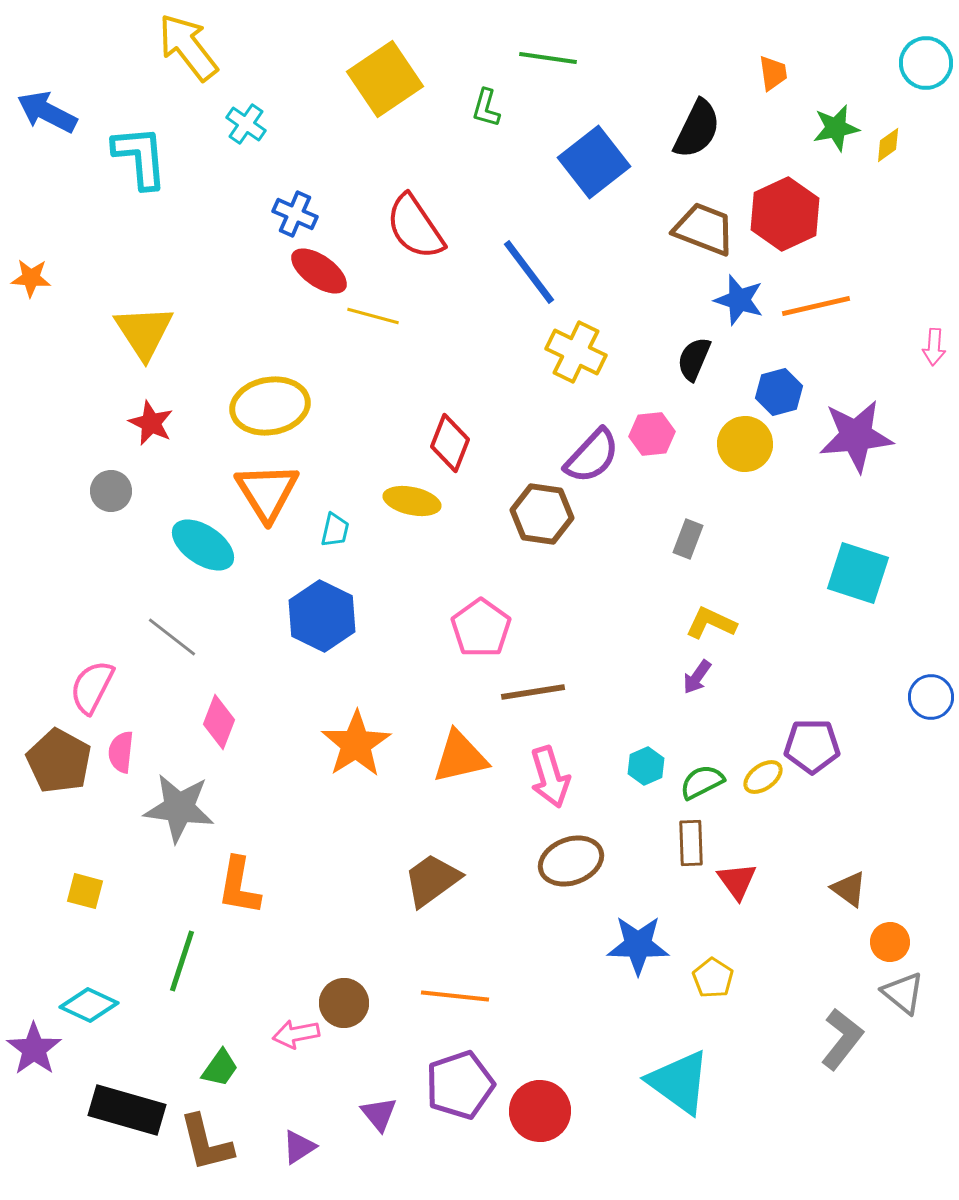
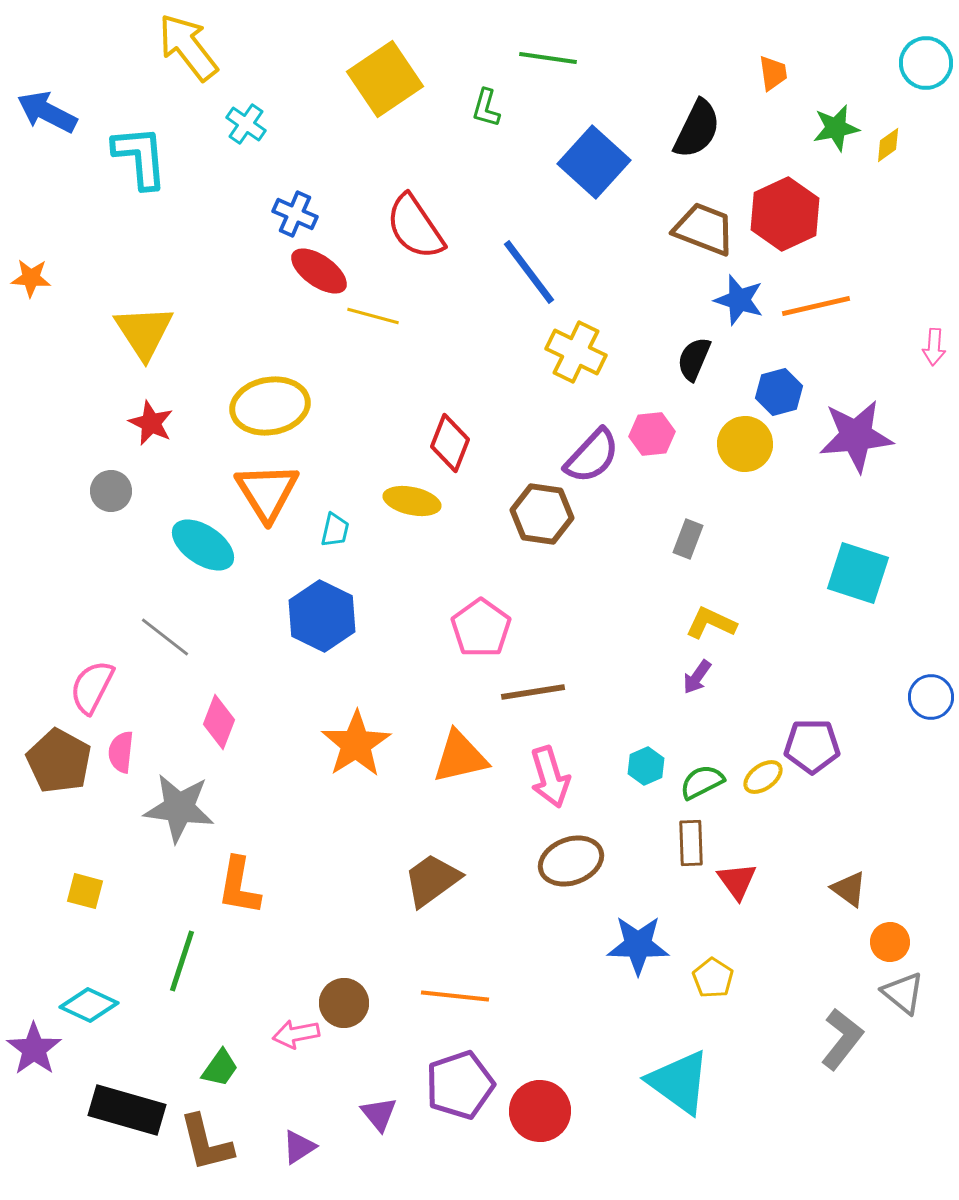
blue square at (594, 162): rotated 10 degrees counterclockwise
gray line at (172, 637): moved 7 px left
